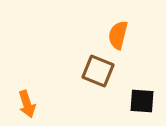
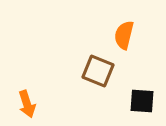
orange semicircle: moved 6 px right
